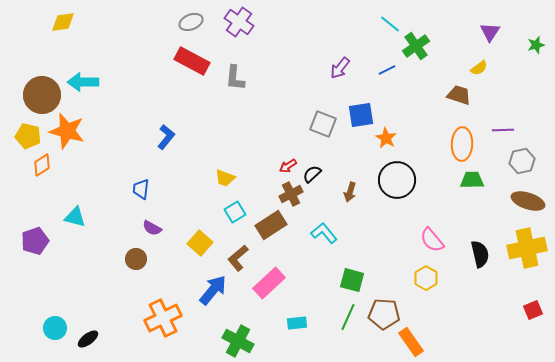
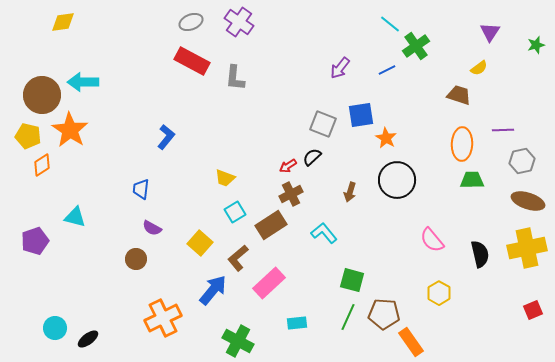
orange star at (67, 131): moved 3 px right, 1 px up; rotated 18 degrees clockwise
black semicircle at (312, 174): moved 17 px up
yellow hexagon at (426, 278): moved 13 px right, 15 px down
